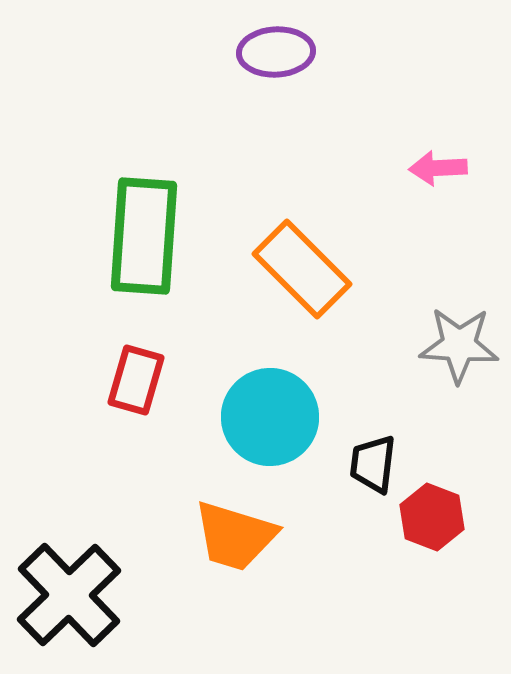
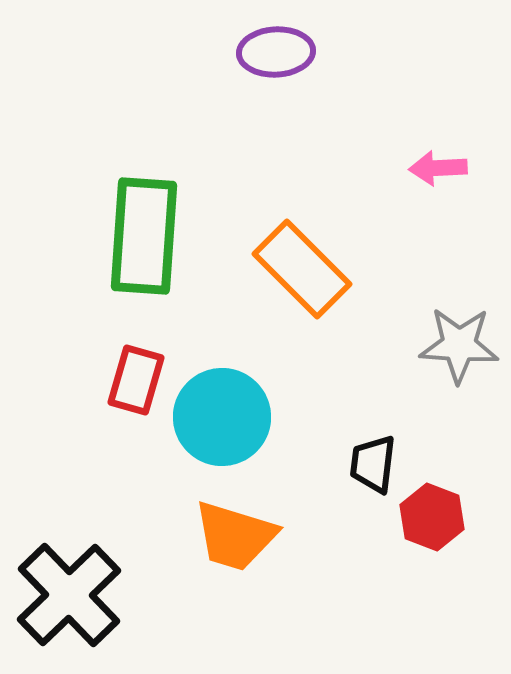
cyan circle: moved 48 px left
